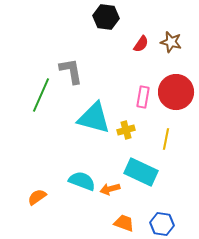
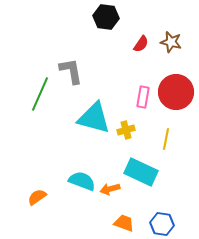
green line: moved 1 px left, 1 px up
